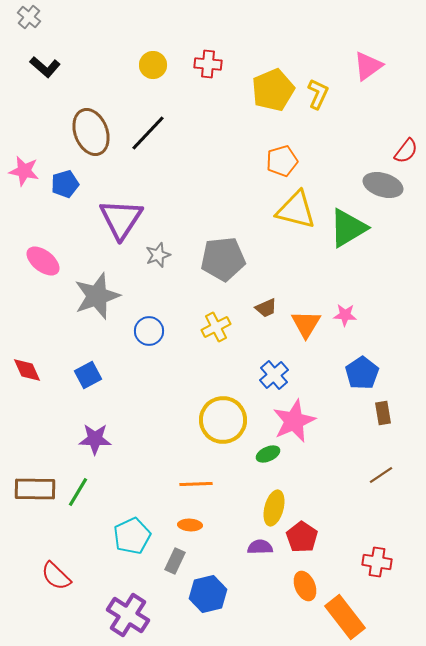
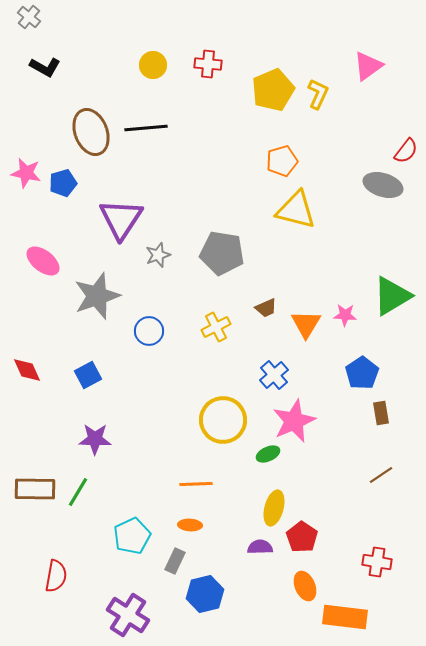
black L-shape at (45, 67): rotated 12 degrees counterclockwise
black line at (148, 133): moved 2 px left, 5 px up; rotated 42 degrees clockwise
pink star at (24, 171): moved 2 px right, 2 px down
blue pentagon at (65, 184): moved 2 px left, 1 px up
green triangle at (348, 228): moved 44 px right, 68 px down
gray pentagon at (223, 259): moved 1 px left, 6 px up; rotated 15 degrees clockwise
brown rectangle at (383, 413): moved 2 px left
red semicircle at (56, 576): rotated 124 degrees counterclockwise
blue hexagon at (208, 594): moved 3 px left
orange rectangle at (345, 617): rotated 45 degrees counterclockwise
